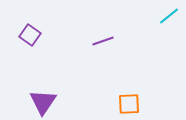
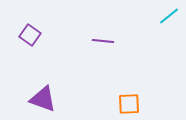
purple line: rotated 25 degrees clockwise
purple triangle: moved 3 px up; rotated 44 degrees counterclockwise
